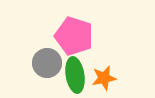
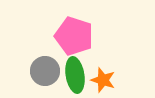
gray circle: moved 2 px left, 8 px down
orange star: moved 1 px left, 2 px down; rotated 30 degrees clockwise
